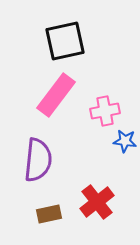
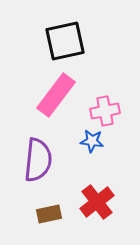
blue star: moved 33 px left
